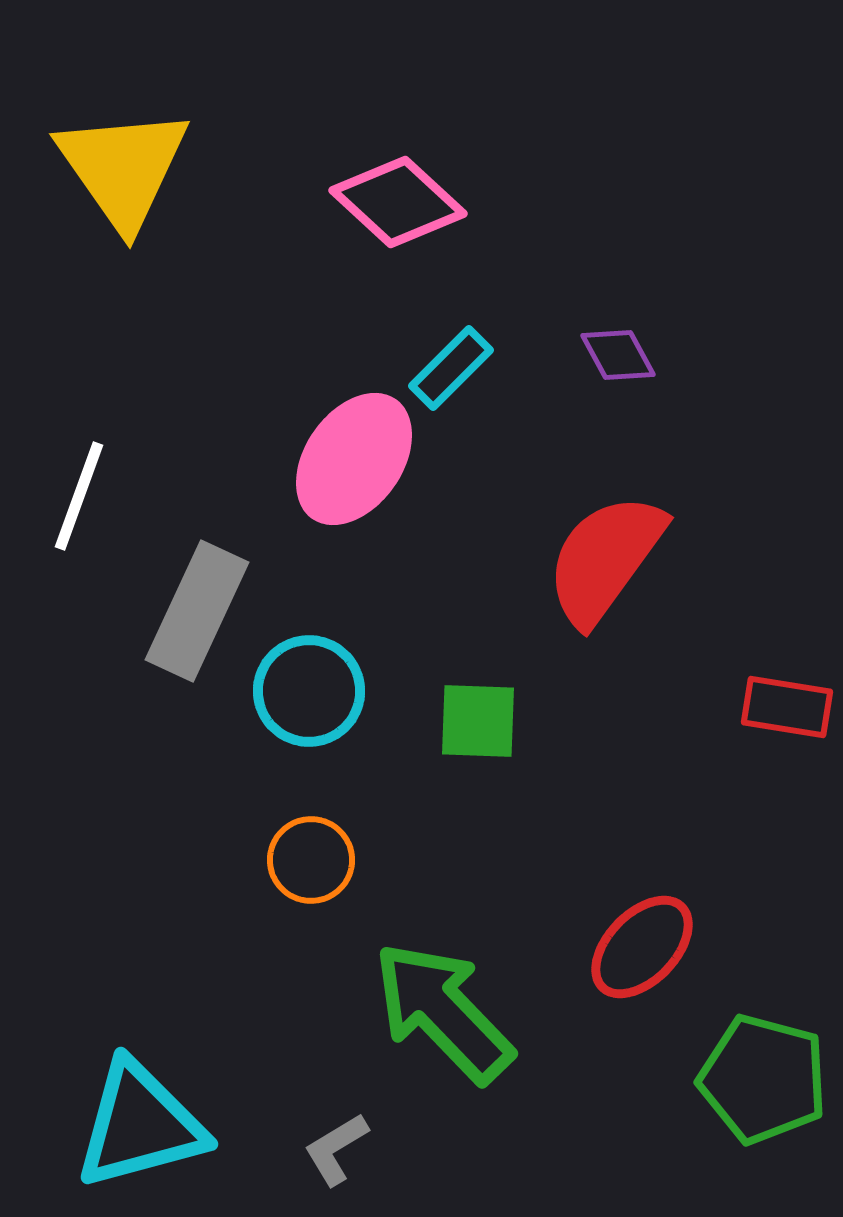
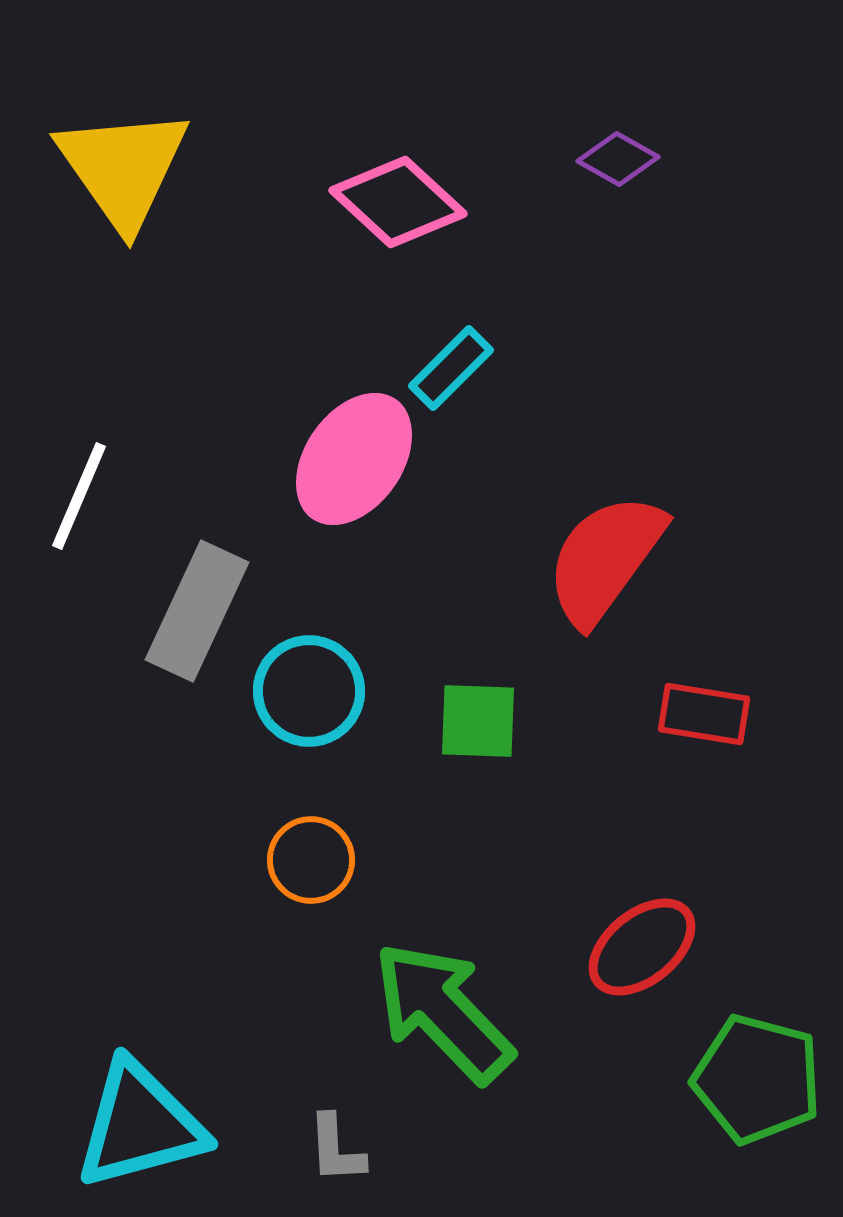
purple diamond: moved 196 px up; rotated 32 degrees counterclockwise
white line: rotated 3 degrees clockwise
red rectangle: moved 83 px left, 7 px down
red ellipse: rotated 7 degrees clockwise
green pentagon: moved 6 px left
gray L-shape: rotated 62 degrees counterclockwise
